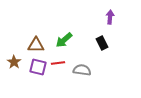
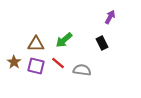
purple arrow: rotated 24 degrees clockwise
brown triangle: moved 1 px up
red line: rotated 48 degrees clockwise
purple square: moved 2 px left, 1 px up
